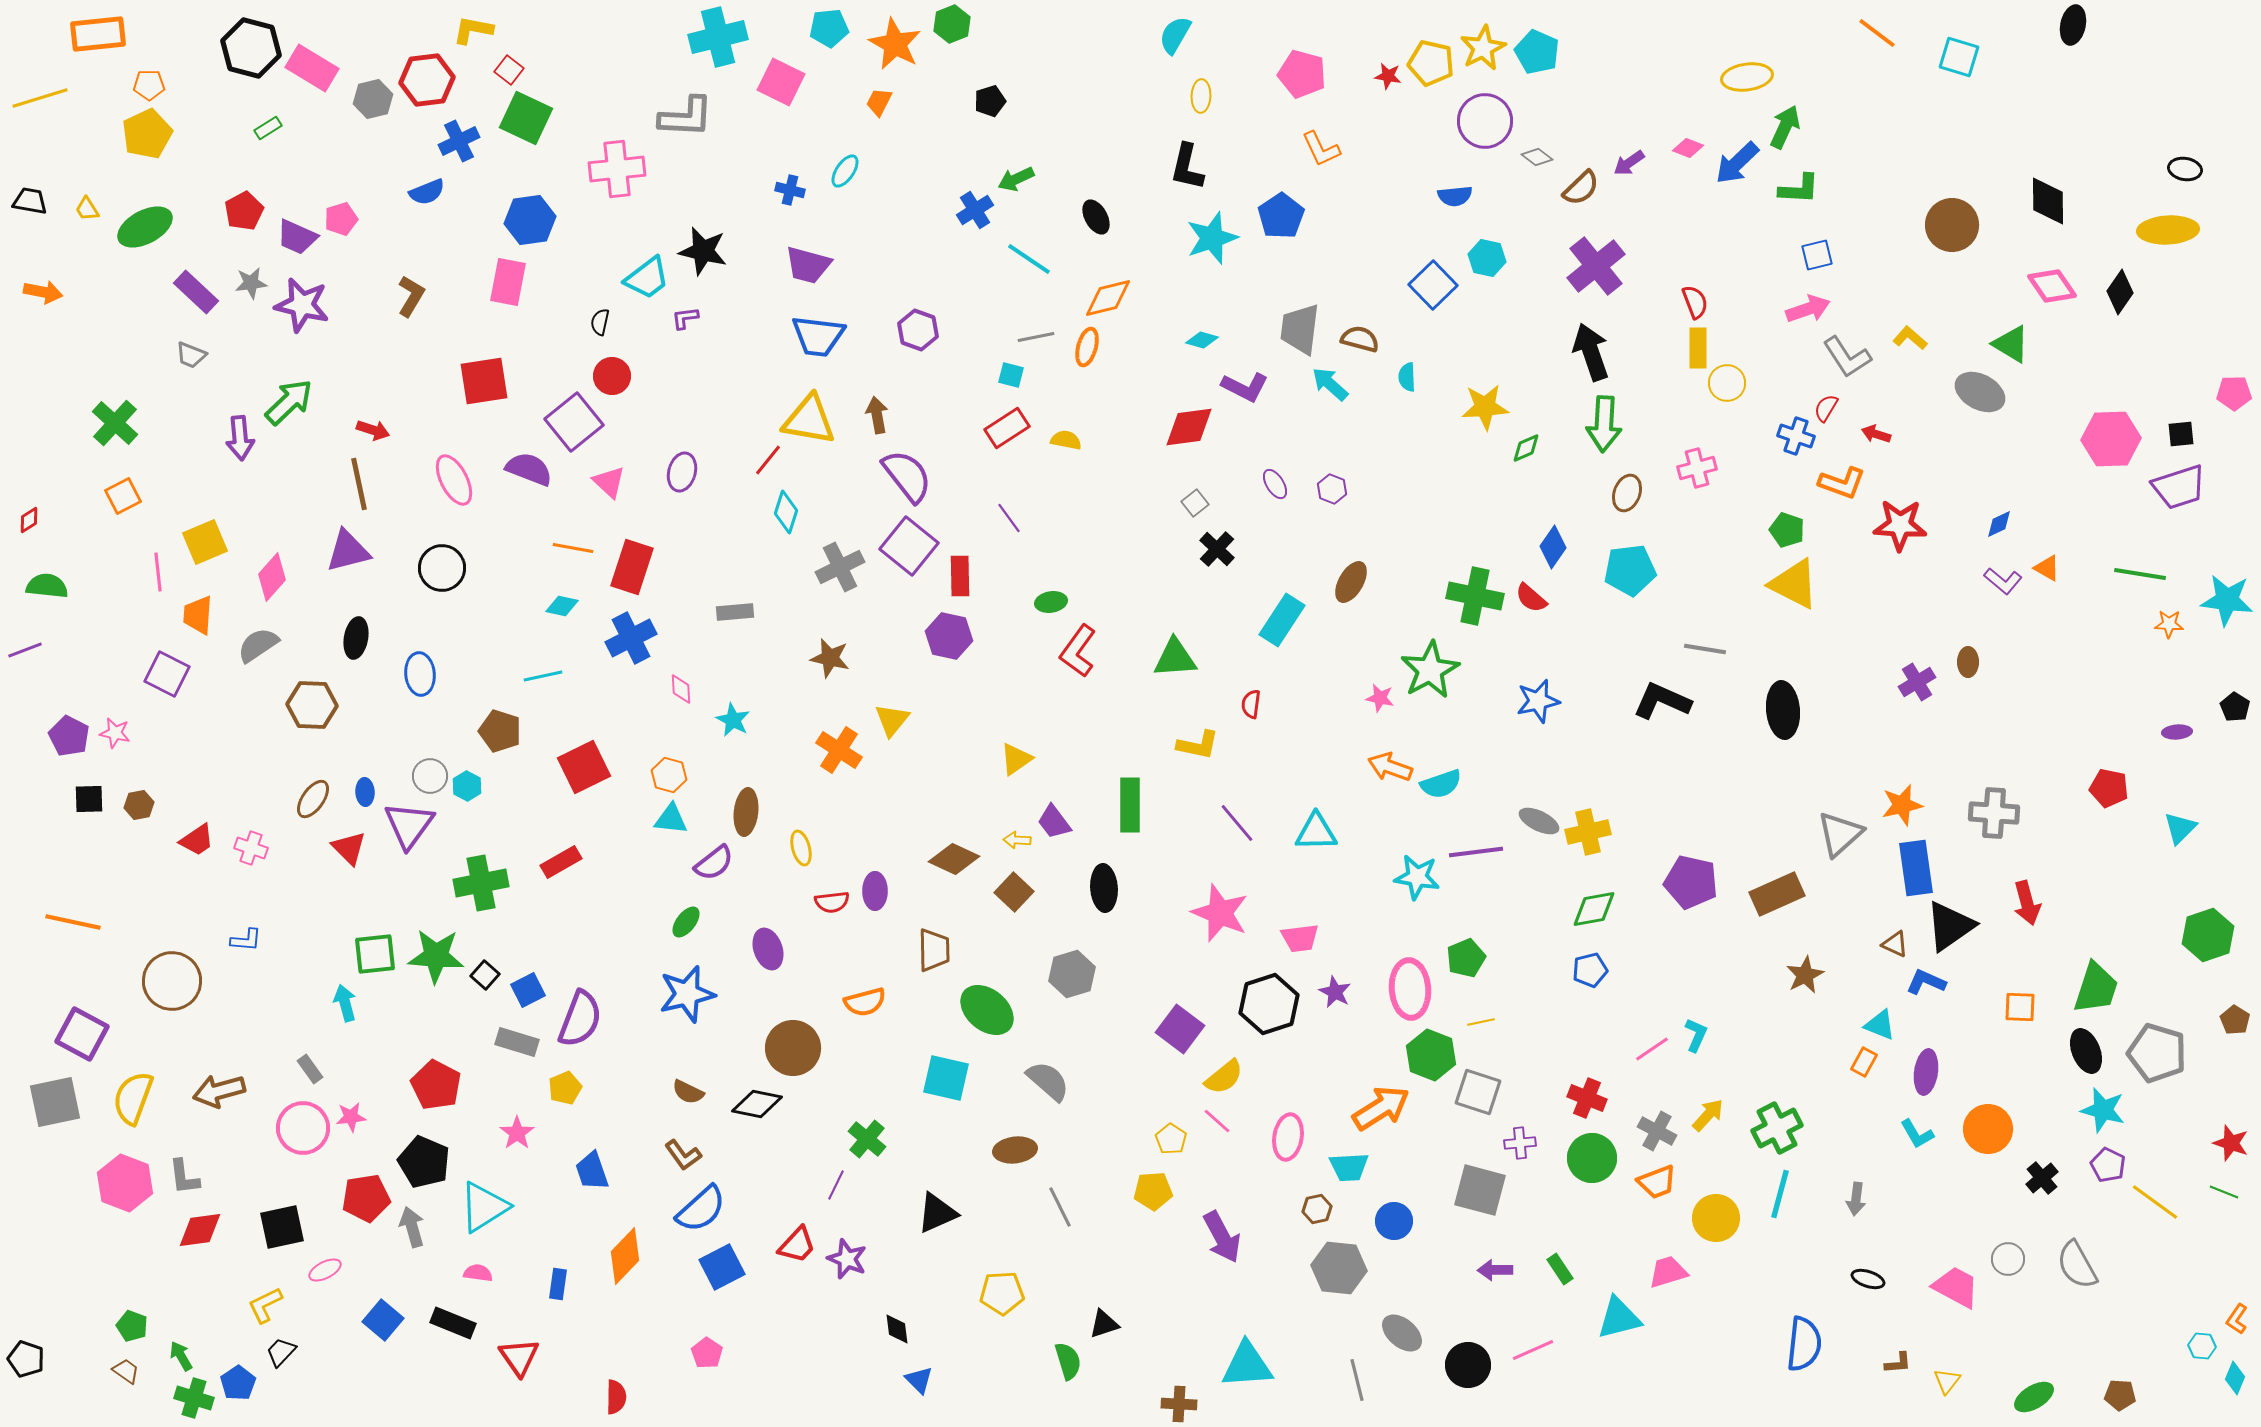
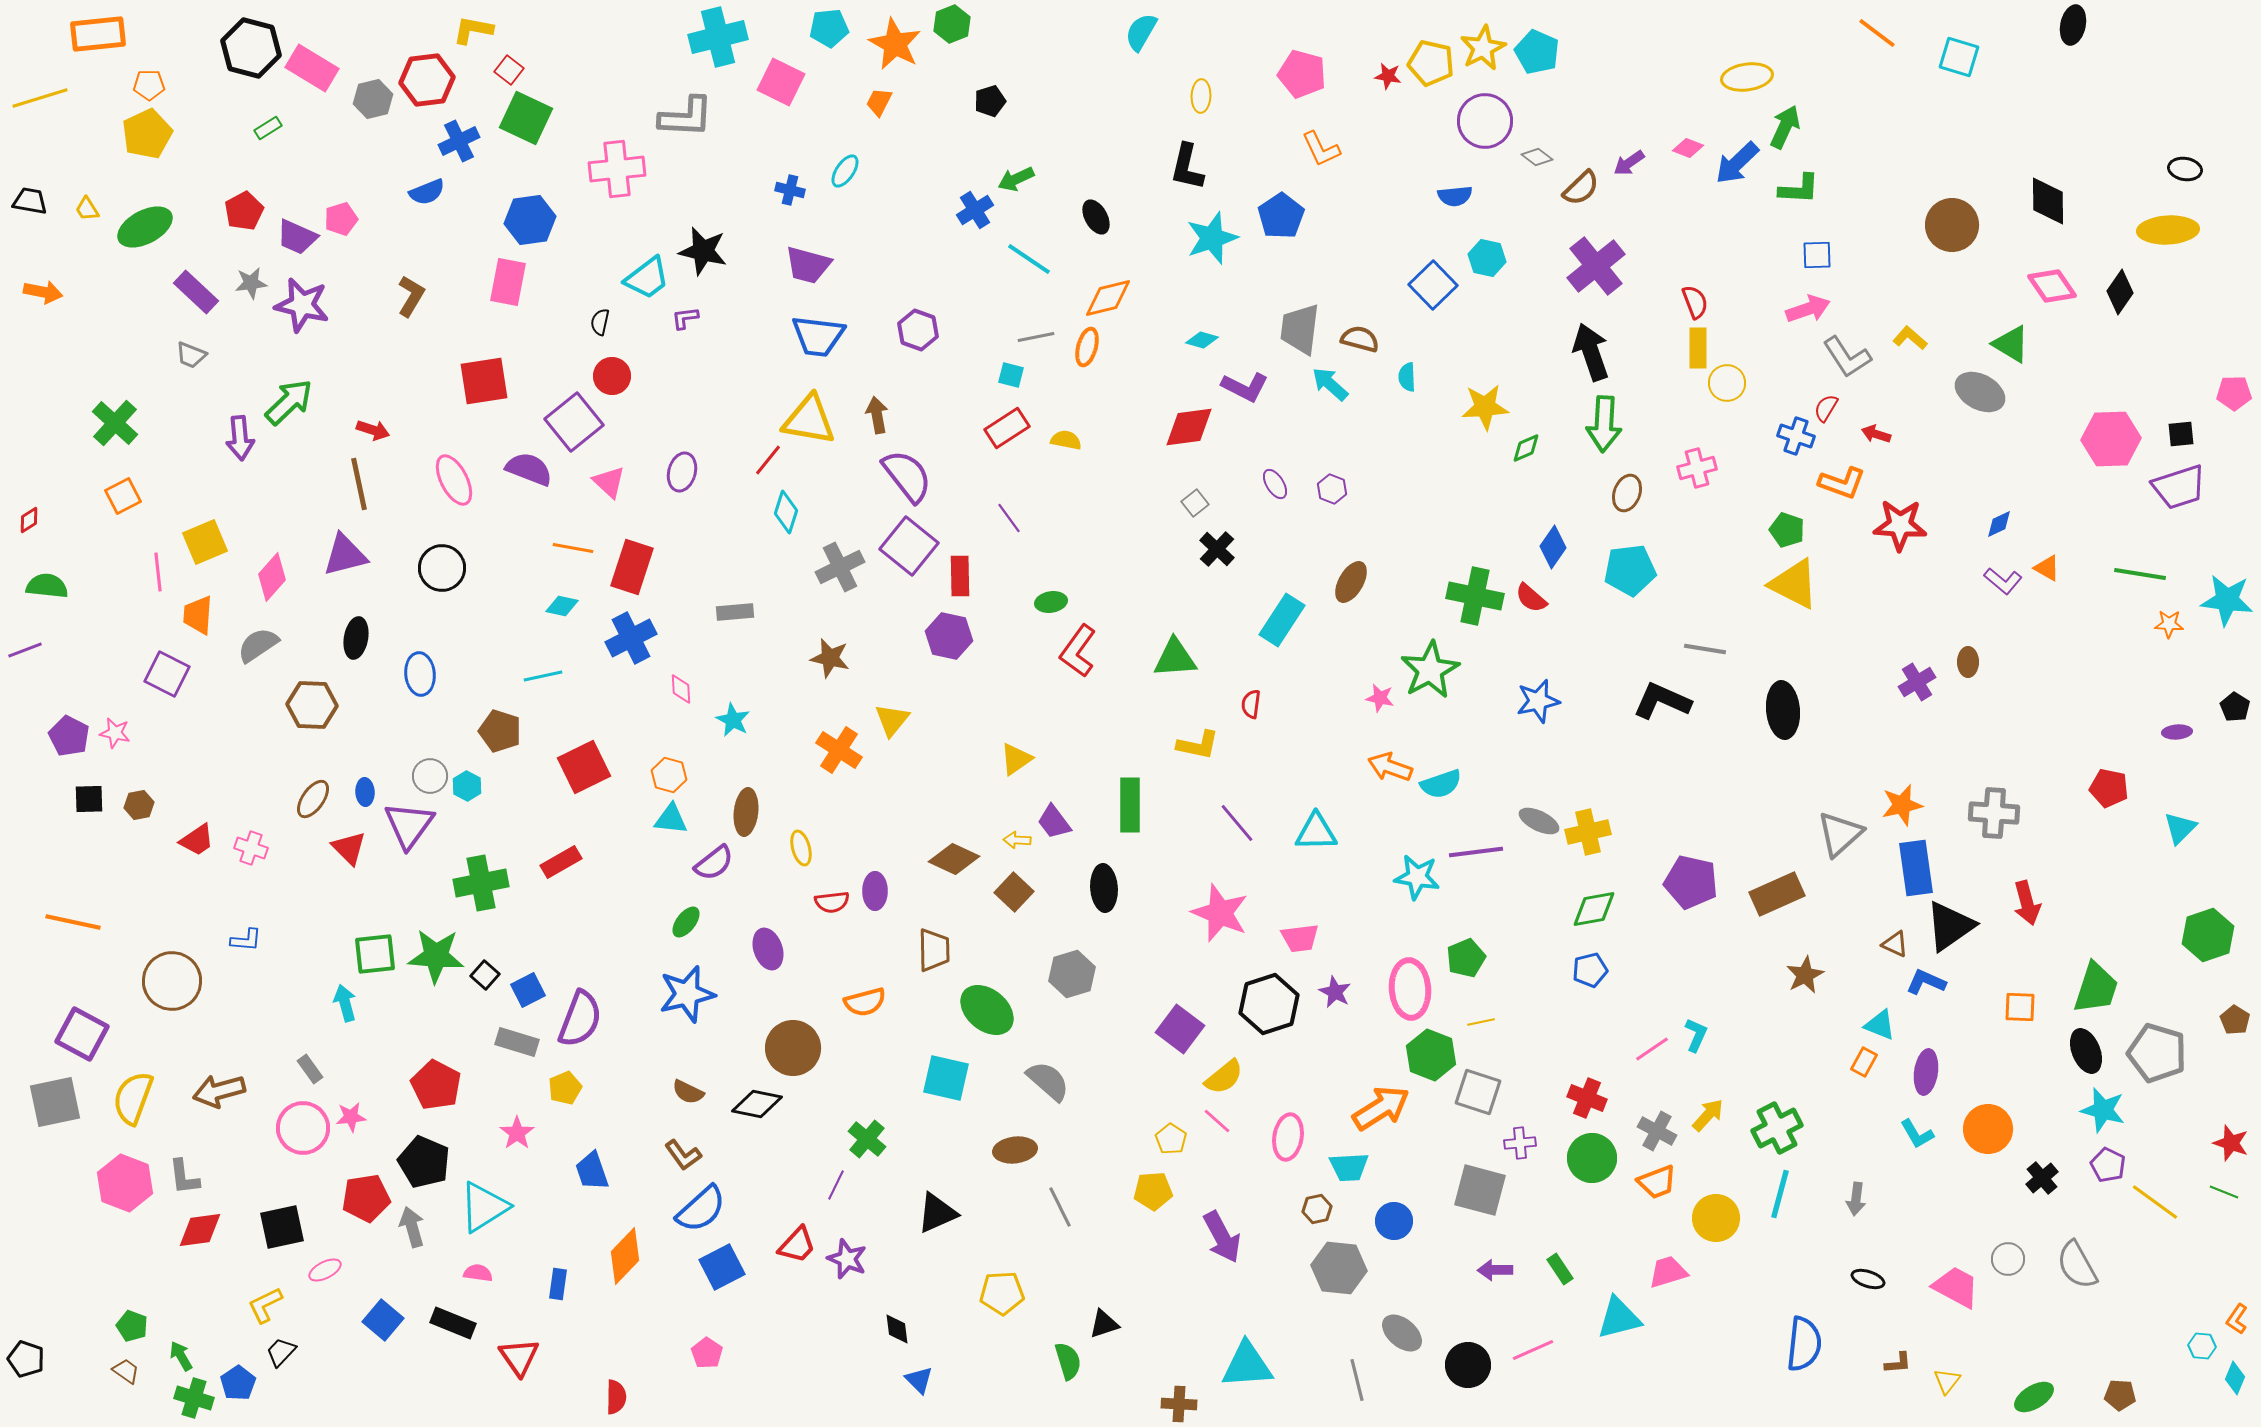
cyan semicircle at (1175, 35): moved 34 px left, 3 px up
blue square at (1817, 255): rotated 12 degrees clockwise
purple triangle at (348, 551): moved 3 px left, 4 px down
